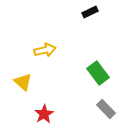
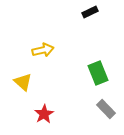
yellow arrow: moved 2 px left
green rectangle: rotated 15 degrees clockwise
